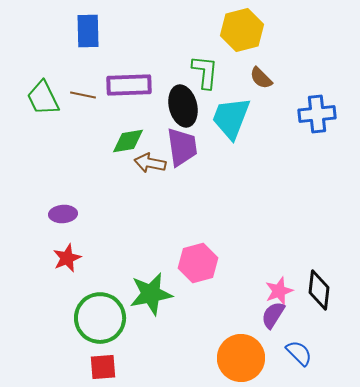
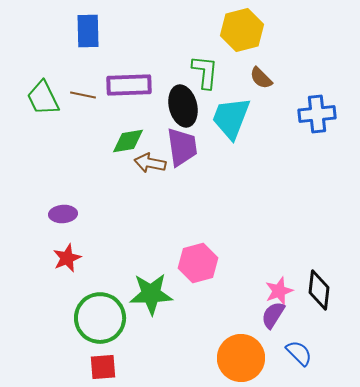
green star: rotated 9 degrees clockwise
